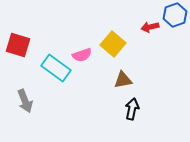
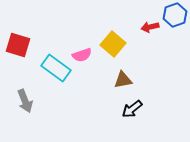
black arrow: rotated 140 degrees counterclockwise
